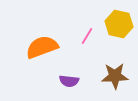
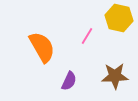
yellow hexagon: moved 6 px up
orange semicircle: rotated 80 degrees clockwise
purple semicircle: rotated 72 degrees counterclockwise
